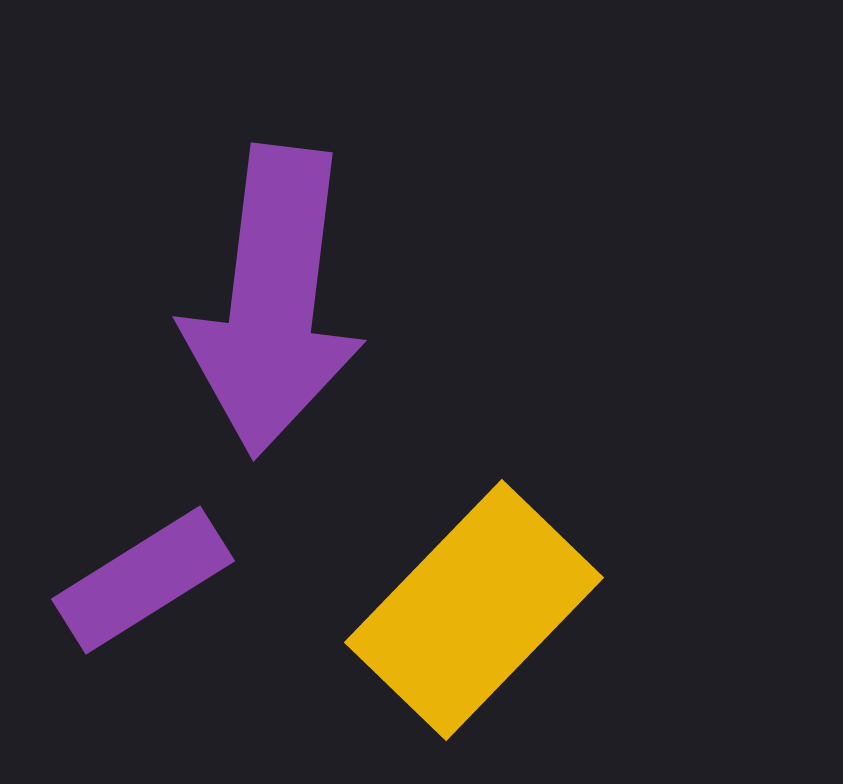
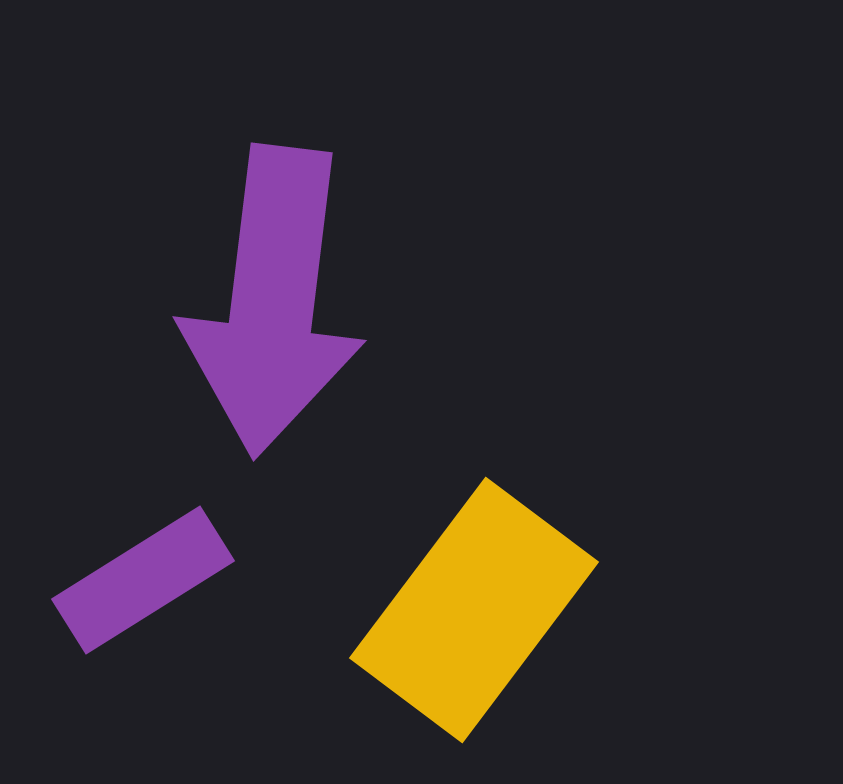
yellow rectangle: rotated 7 degrees counterclockwise
